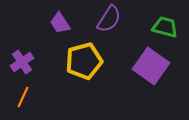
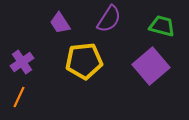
green trapezoid: moved 3 px left, 1 px up
yellow pentagon: rotated 9 degrees clockwise
purple square: rotated 15 degrees clockwise
orange line: moved 4 px left
